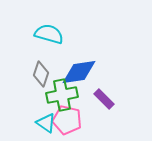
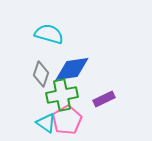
blue diamond: moved 7 px left, 3 px up
purple rectangle: rotated 70 degrees counterclockwise
pink pentagon: rotated 28 degrees clockwise
